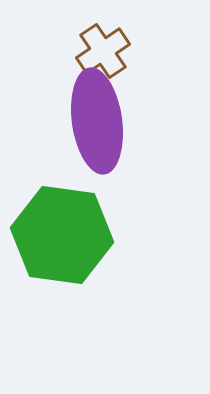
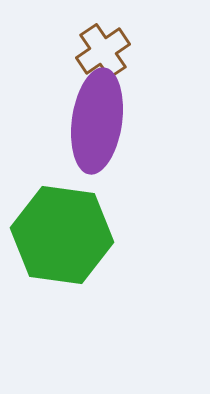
purple ellipse: rotated 16 degrees clockwise
